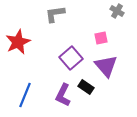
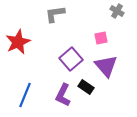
purple square: moved 1 px down
